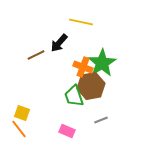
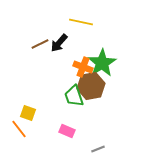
brown line: moved 4 px right, 11 px up
yellow square: moved 6 px right
gray line: moved 3 px left, 29 px down
